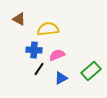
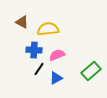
brown triangle: moved 3 px right, 3 px down
blue triangle: moved 5 px left
